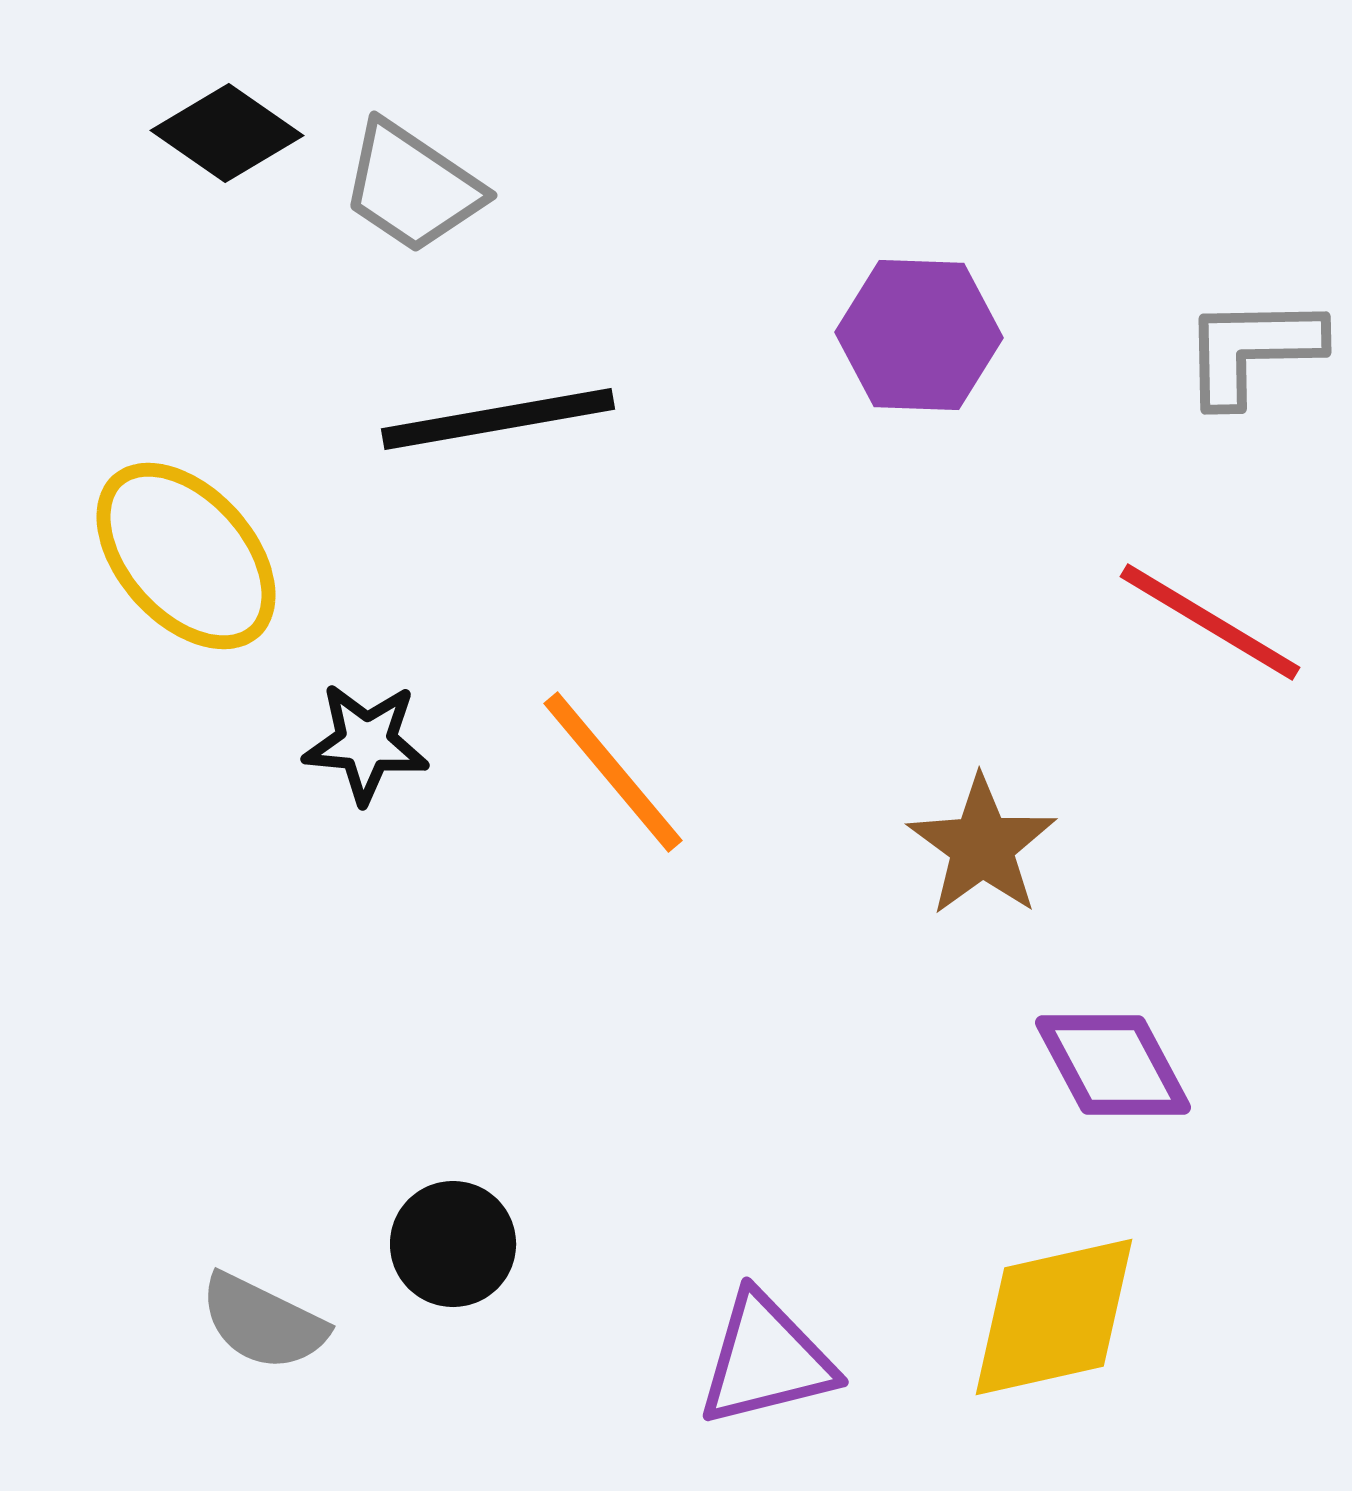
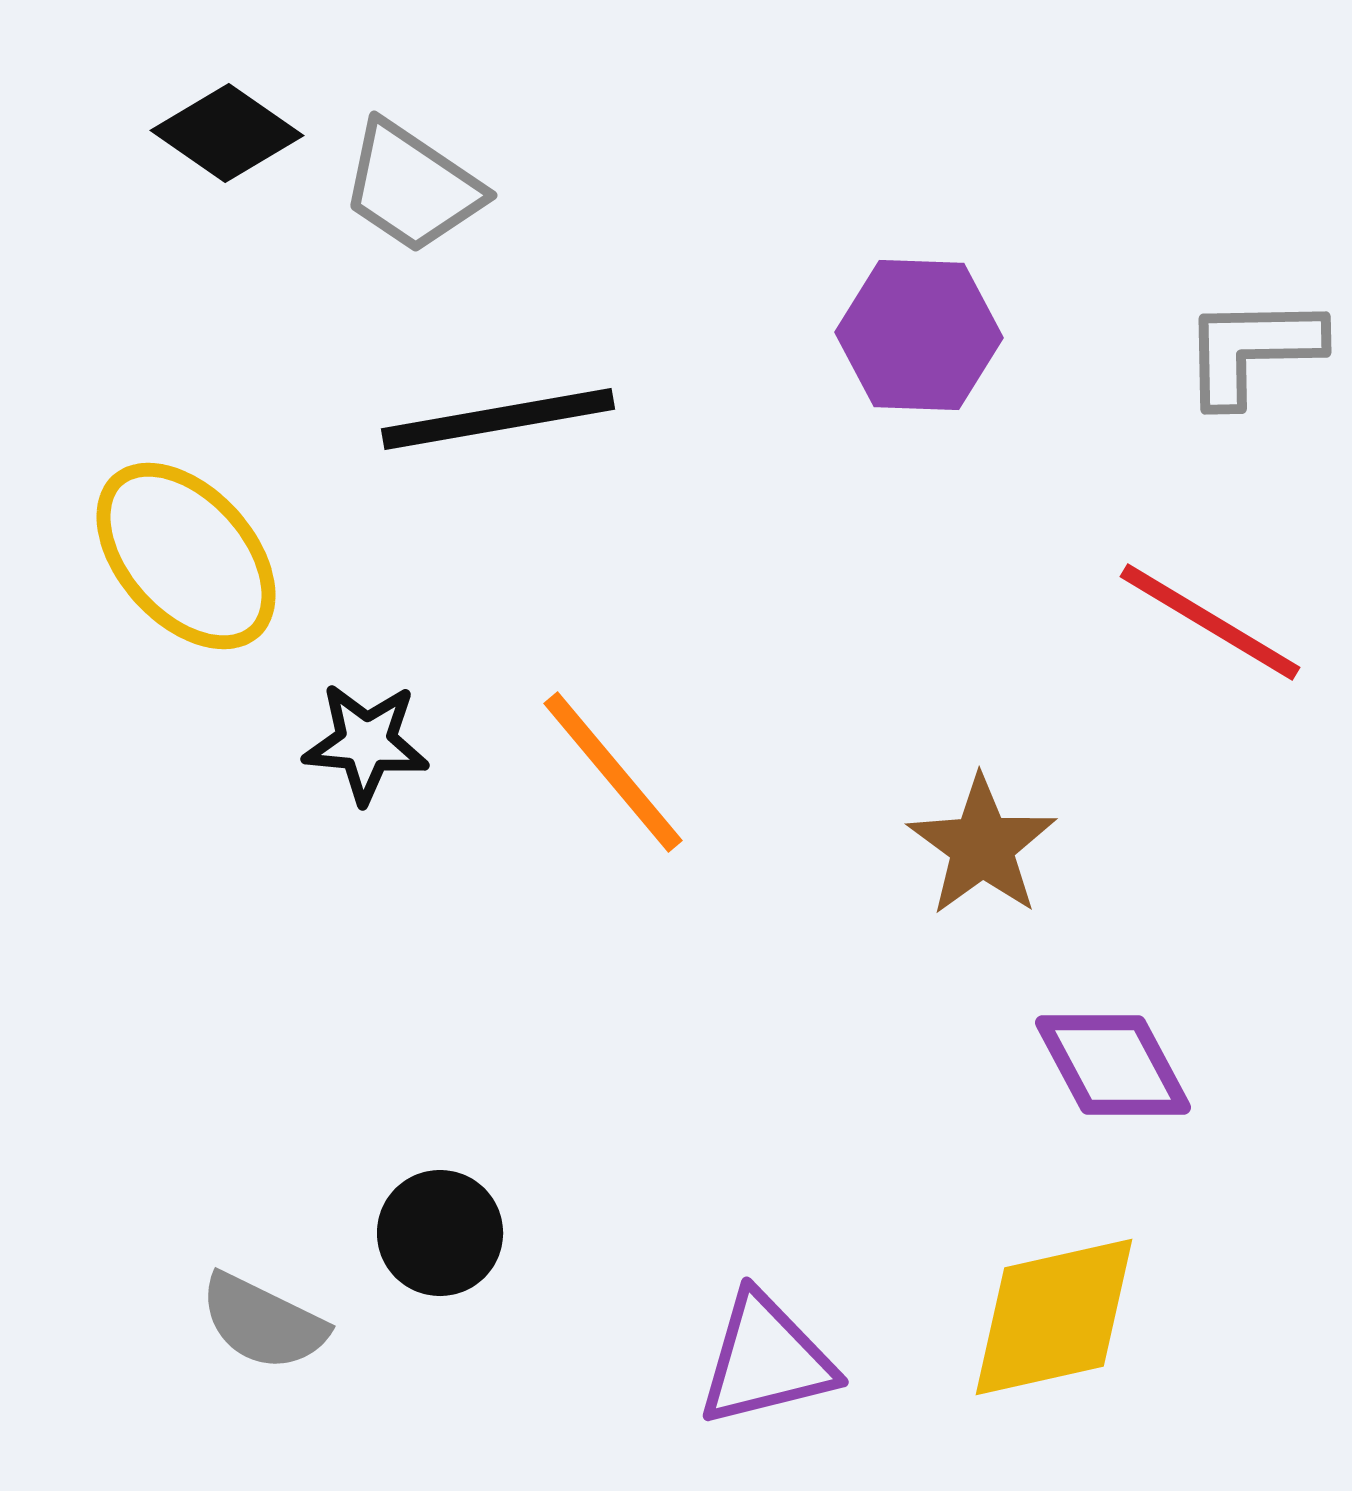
black circle: moved 13 px left, 11 px up
